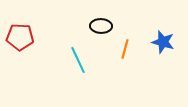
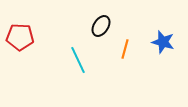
black ellipse: rotated 60 degrees counterclockwise
